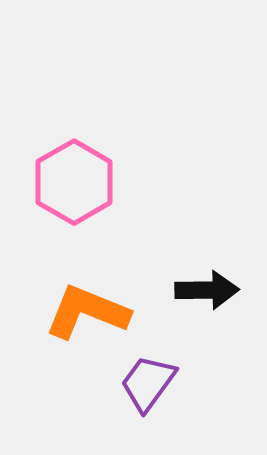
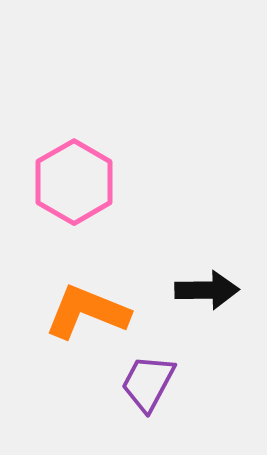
purple trapezoid: rotated 8 degrees counterclockwise
